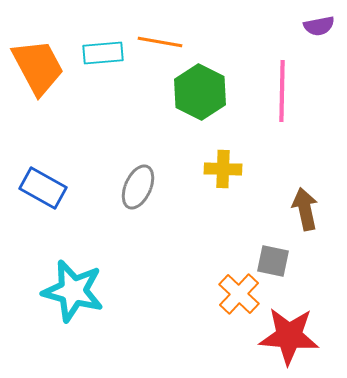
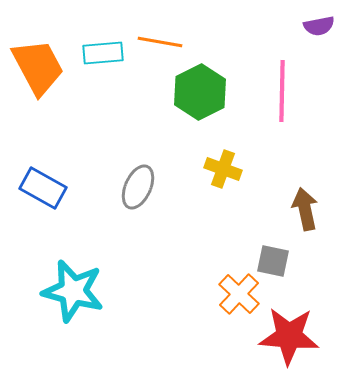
green hexagon: rotated 6 degrees clockwise
yellow cross: rotated 18 degrees clockwise
